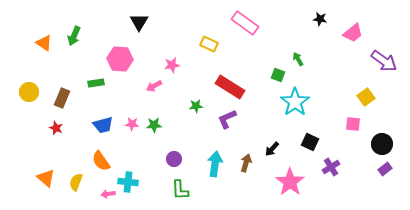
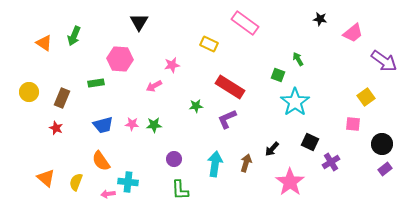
purple cross at (331, 167): moved 5 px up
